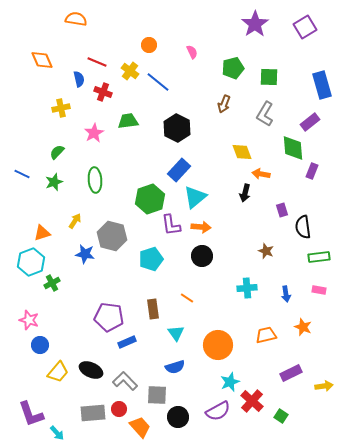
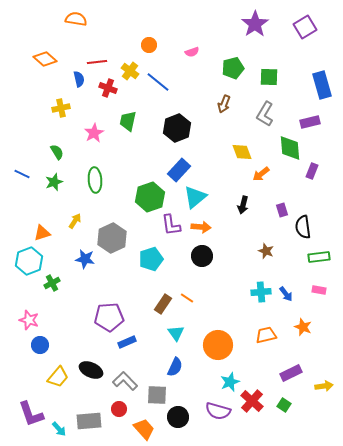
pink semicircle at (192, 52): rotated 96 degrees clockwise
orange diamond at (42, 60): moved 3 px right, 1 px up; rotated 25 degrees counterclockwise
red line at (97, 62): rotated 30 degrees counterclockwise
red cross at (103, 92): moved 5 px right, 4 px up
green trapezoid at (128, 121): rotated 70 degrees counterclockwise
purple rectangle at (310, 122): rotated 24 degrees clockwise
black hexagon at (177, 128): rotated 12 degrees clockwise
green diamond at (293, 148): moved 3 px left
green semicircle at (57, 152): rotated 105 degrees clockwise
orange arrow at (261, 174): rotated 48 degrees counterclockwise
black arrow at (245, 193): moved 2 px left, 12 px down
green hexagon at (150, 199): moved 2 px up
gray hexagon at (112, 236): moved 2 px down; rotated 20 degrees clockwise
blue star at (85, 254): moved 5 px down
cyan hexagon at (31, 262): moved 2 px left, 1 px up
cyan cross at (247, 288): moved 14 px right, 4 px down
blue arrow at (286, 294): rotated 28 degrees counterclockwise
brown rectangle at (153, 309): moved 10 px right, 5 px up; rotated 42 degrees clockwise
purple pentagon at (109, 317): rotated 12 degrees counterclockwise
blue semicircle at (175, 367): rotated 48 degrees counterclockwise
yellow trapezoid at (58, 372): moved 5 px down
purple semicircle at (218, 411): rotated 45 degrees clockwise
gray rectangle at (93, 413): moved 4 px left, 8 px down
green square at (281, 416): moved 3 px right, 11 px up
orange trapezoid at (140, 427): moved 4 px right, 2 px down
cyan arrow at (57, 433): moved 2 px right, 4 px up
